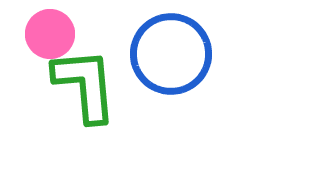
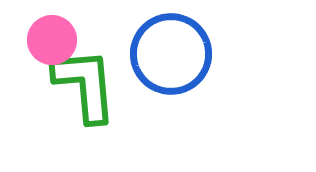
pink circle: moved 2 px right, 6 px down
